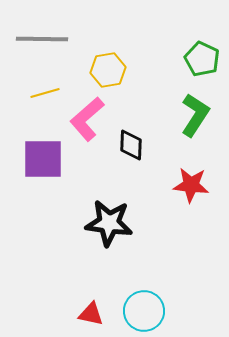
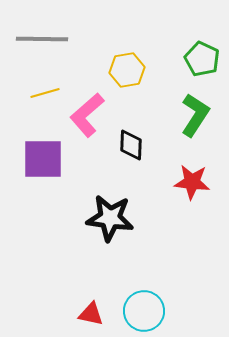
yellow hexagon: moved 19 px right
pink L-shape: moved 4 px up
red star: moved 1 px right, 3 px up
black star: moved 1 px right, 5 px up
